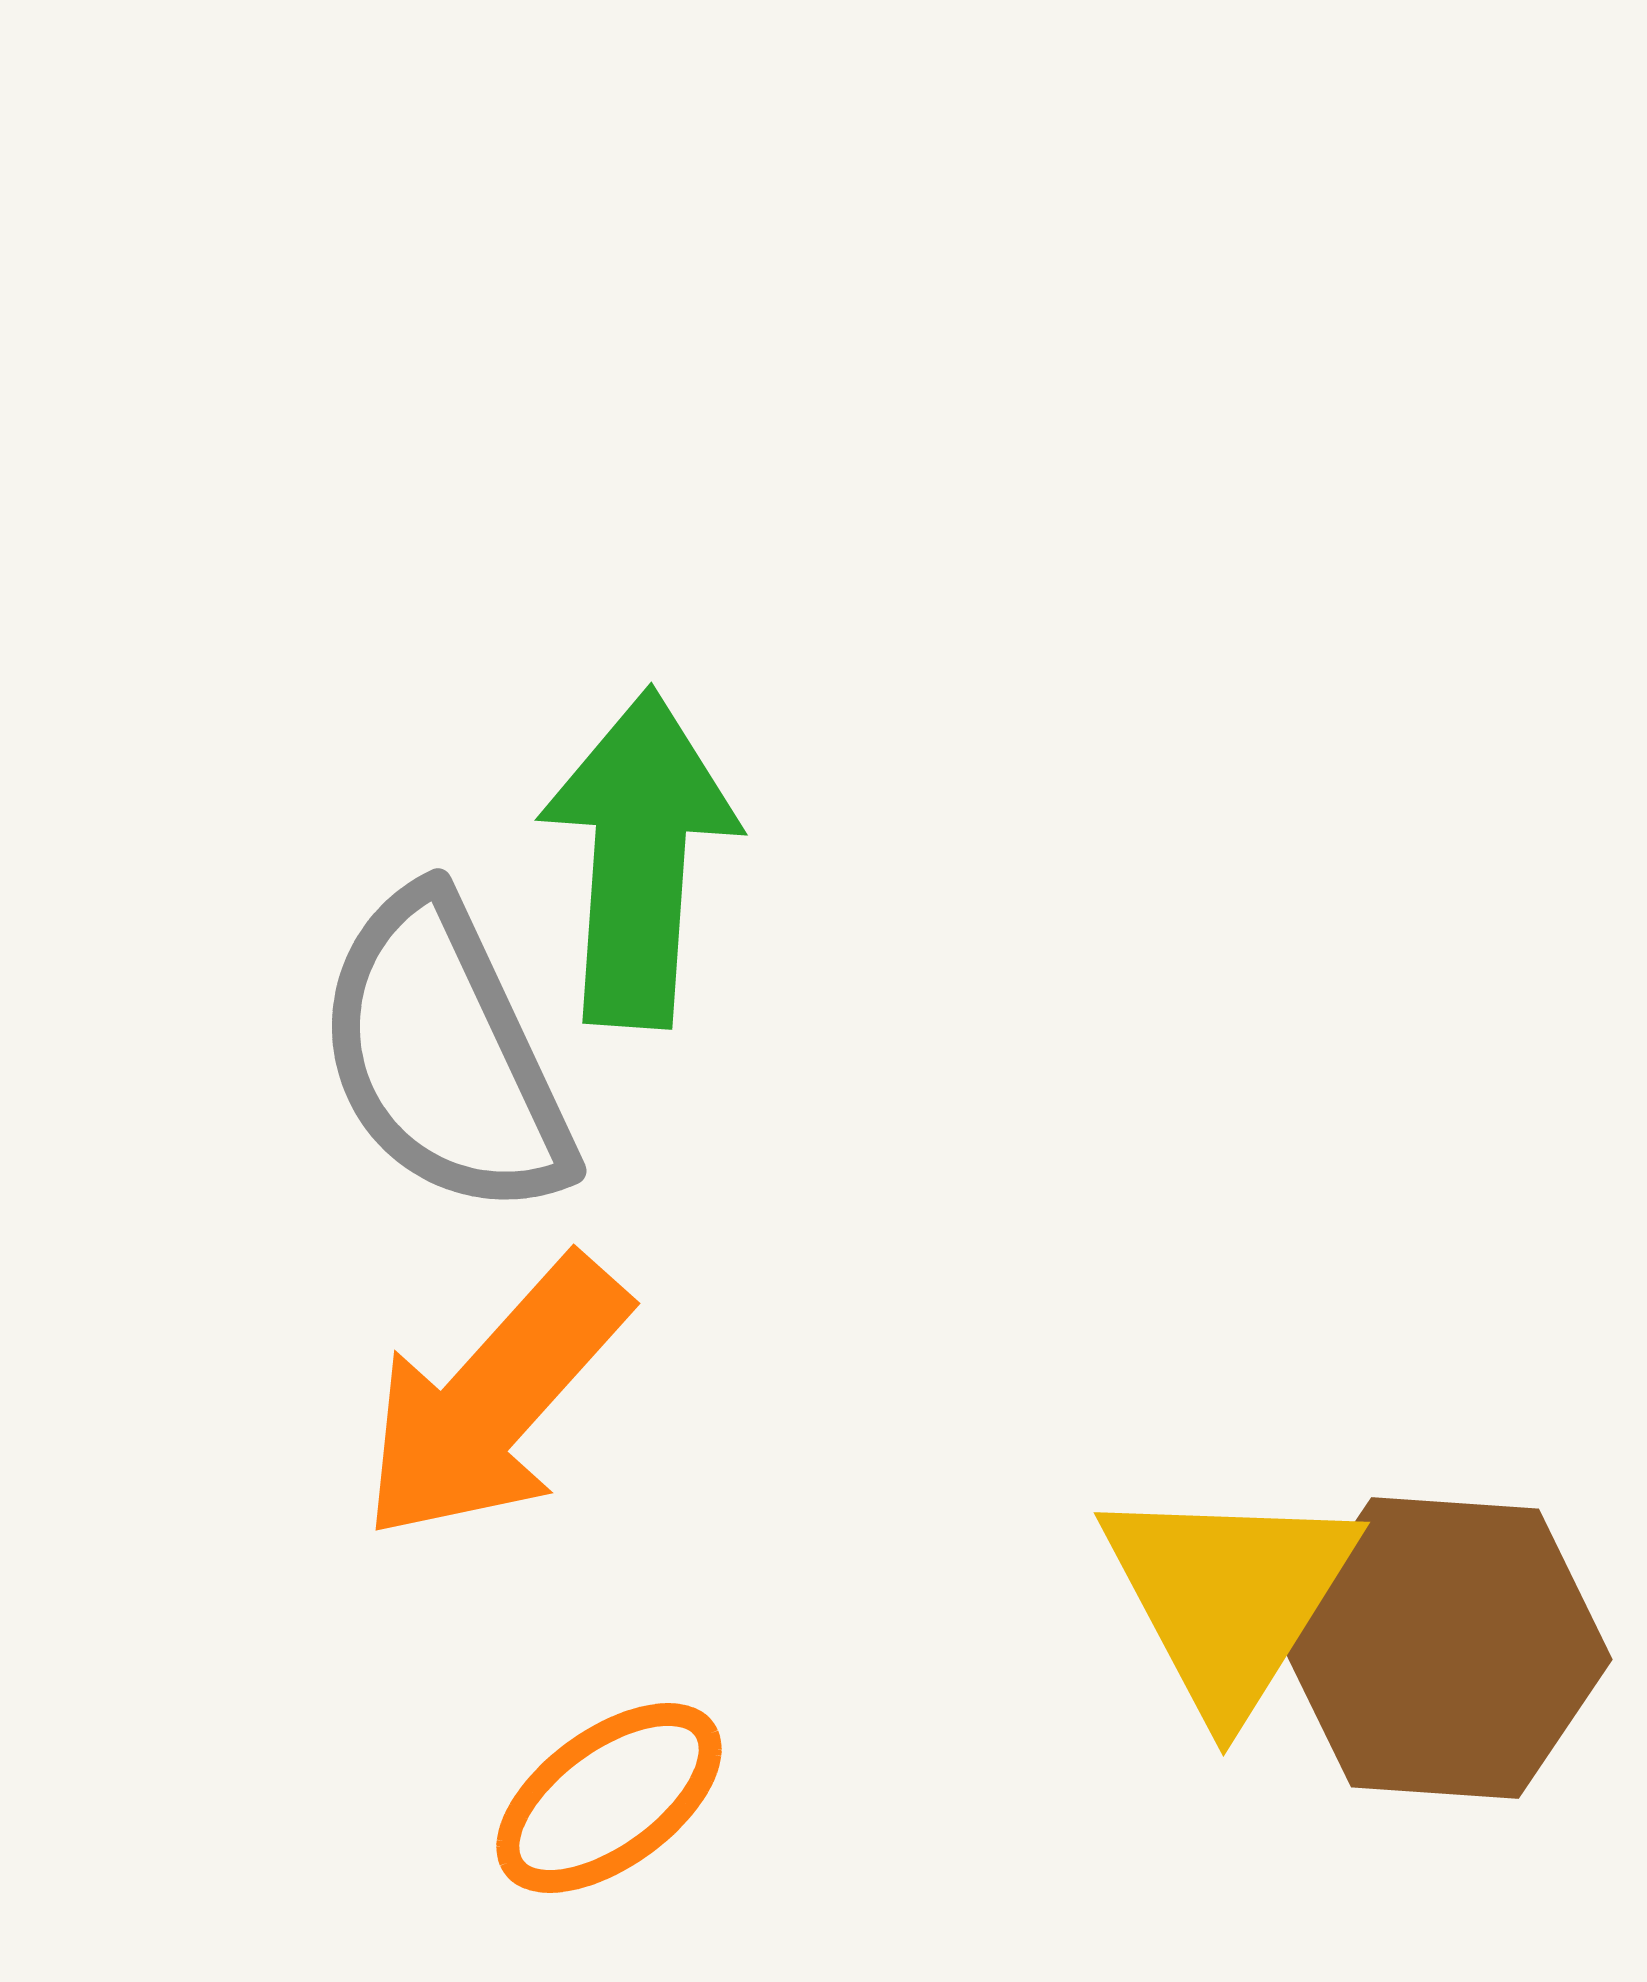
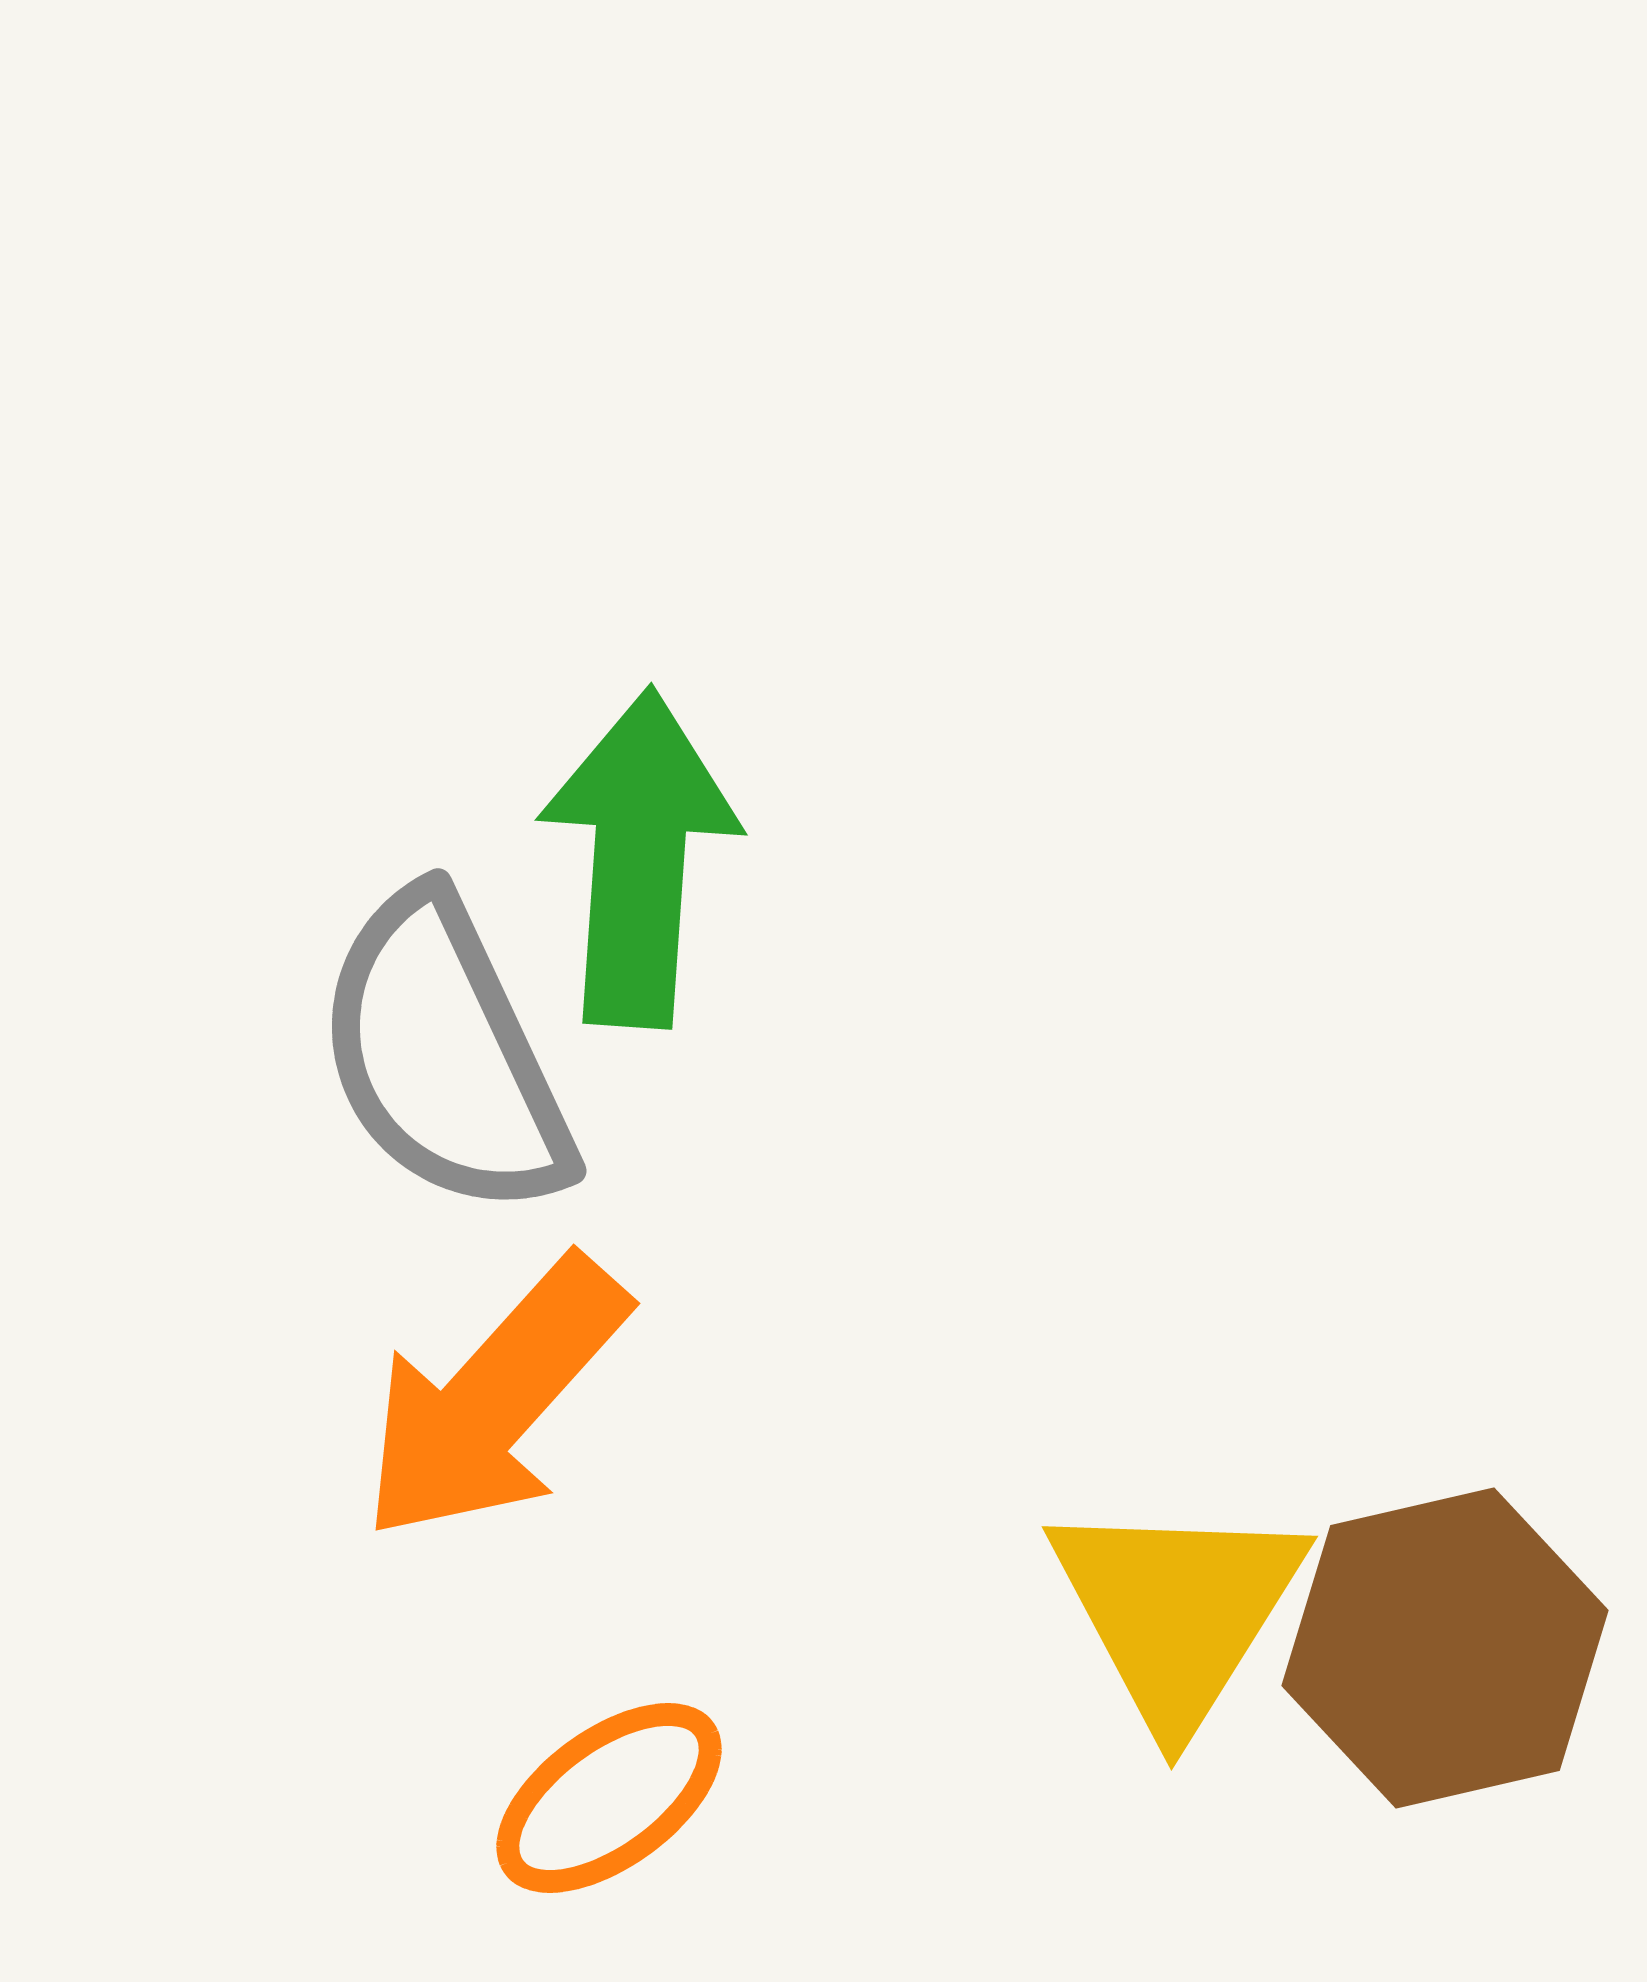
yellow triangle: moved 52 px left, 14 px down
brown hexagon: rotated 17 degrees counterclockwise
